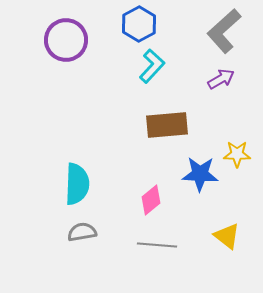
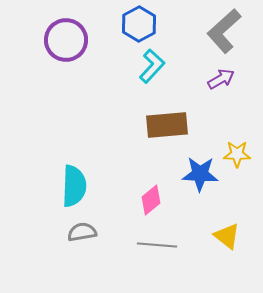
cyan semicircle: moved 3 px left, 2 px down
